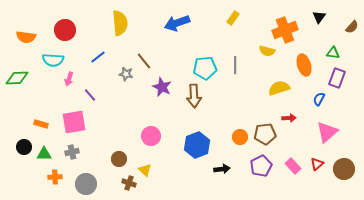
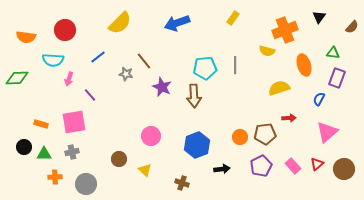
yellow semicircle at (120, 23): rotated 50 degrees clockwise
brown cross at (129, 183): moved 53 px right
